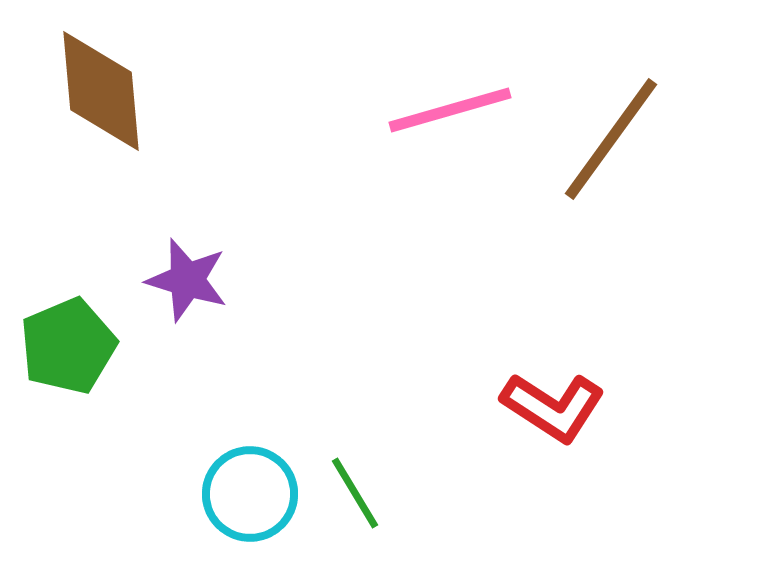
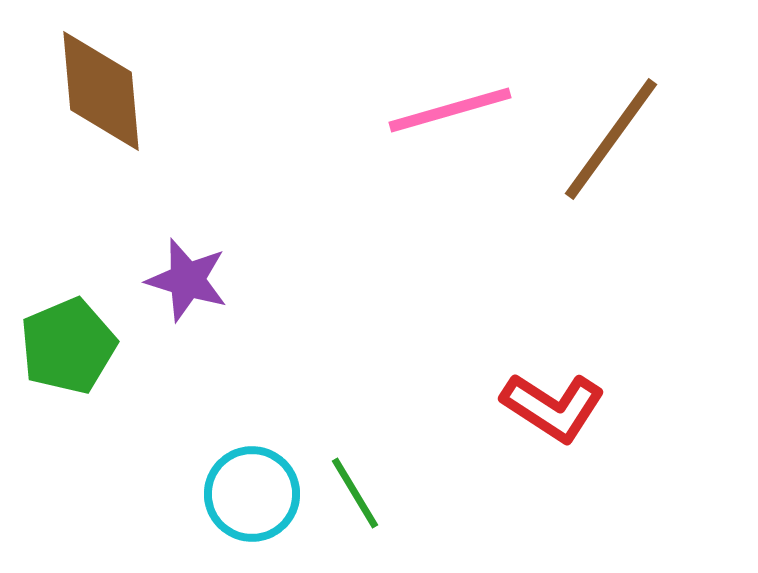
cyan circle: moved 2 px right
